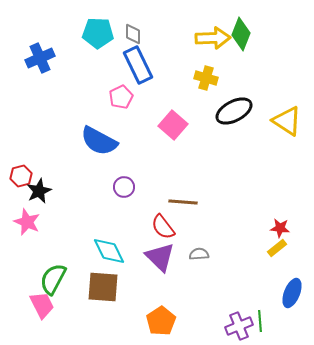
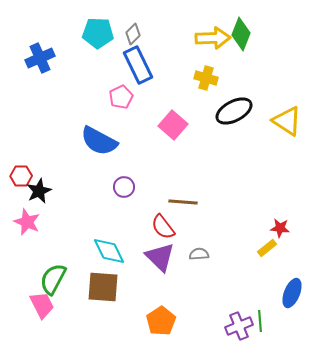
gray diamond: rotated 45 degrees clockwise
red hexagon: rotated 15 degrees clockwise
yellow rectangle: moved 10 px left
